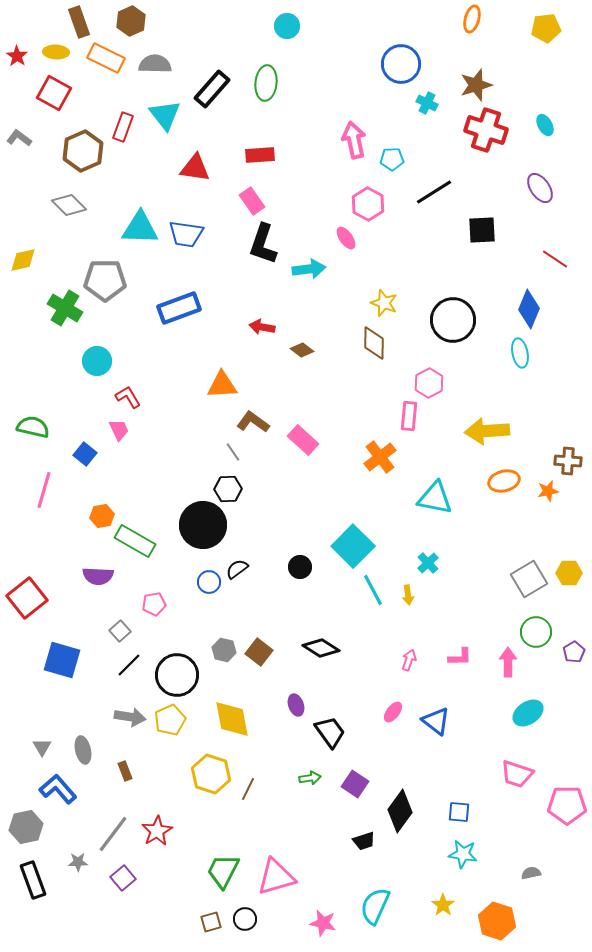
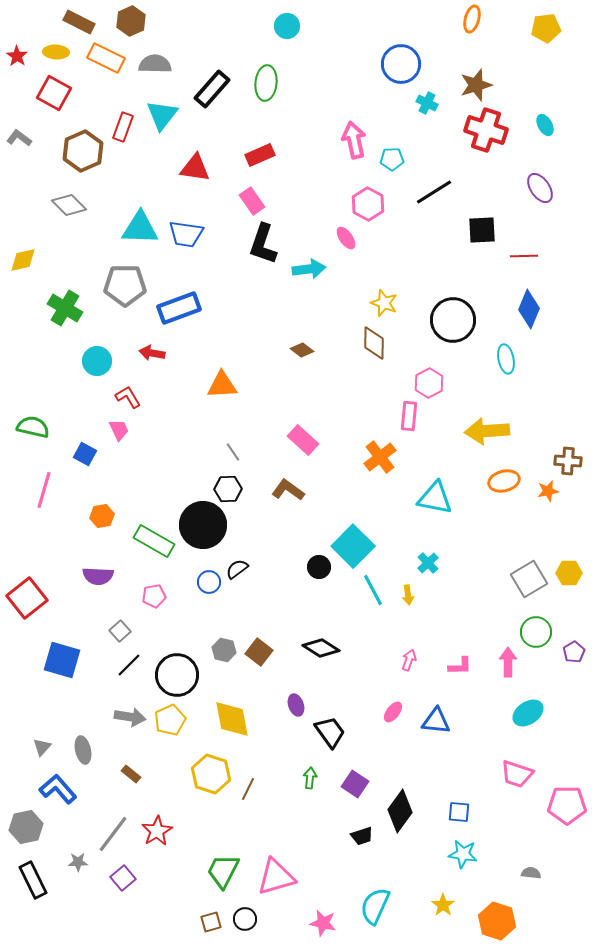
brown rectangle at (79, 22): rotated 44 degrees counterclockwise
cyan triangle at (165, 115): moved 3 px left; rotated 16 degrees clockwise
red rectangle at (260, 155): rotated 20 degrees counterclockwise
red line at (555, 259): moved 31 px left, 3 px up; rotated 36 degrees counterclockwise
gray pentagon at (105, 280): moved 20 px right, 5 px down
red arrow at (262, 327): moved 110 px left, 26 px down
cyan ellipse at (520, 353): moved 14 px left, 6 px down
brown L-shape at (253, 422): moved 35 px right, 68 px down
blue square at (85, 454): rotated 10 degrees counterclockwise
green rectangle at (135, 541): moved 19 px right
black circle at (300, 567): moved 19 px right
pink pentagon at (154, 604): moved 8 px up
pink L-shape at (460, 657): moved 9 px down
blue triangle at (436, 721): rotated 32 degrees counterclockwise
gray triangle at (42, 747): rotated 12 degrees clockwise
brown rectangle at (125, 771): moved 6 px right, 3 px down; rotated 30 degrees counterclockwise
green arrow at (310, 778): rotated 75 degrees counterclockwise
black trapezoid at (364, 841): moved 2 px left, 5 px up
gray semicircle at (531, 873): rotated 18 degrees clockwise
black rectangle at (33, 880): rotated 6 degrees counterclockwise
